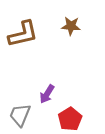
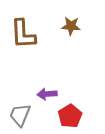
brown L-shape: rotated 100 degrees clockwise
purple arrow: rotated 54 degrees clockwise
red pentagon: moved 3 px up
